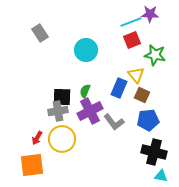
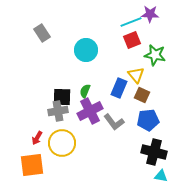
gray rectangle: moved 2 px right
yellow circle: moved 4 px down
